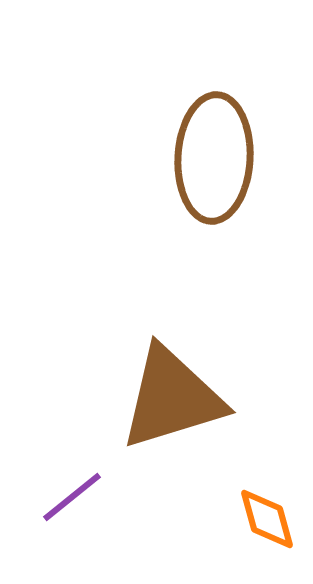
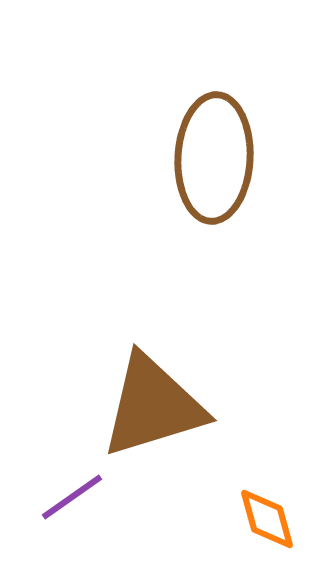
brown triangle: moved 19 px left, 8 px down
purple line: rotated 4 degrees clockwise
